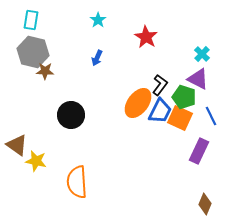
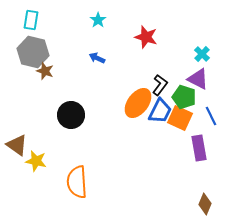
red star: rotated 15 degrees counterclockwise
blue arrow: rotated 91 degrees clockwise
brown star: rotated 18 degrees clockwise
purple rectangle: moved 3 px up; rotated 35 degrees counterclockwise
